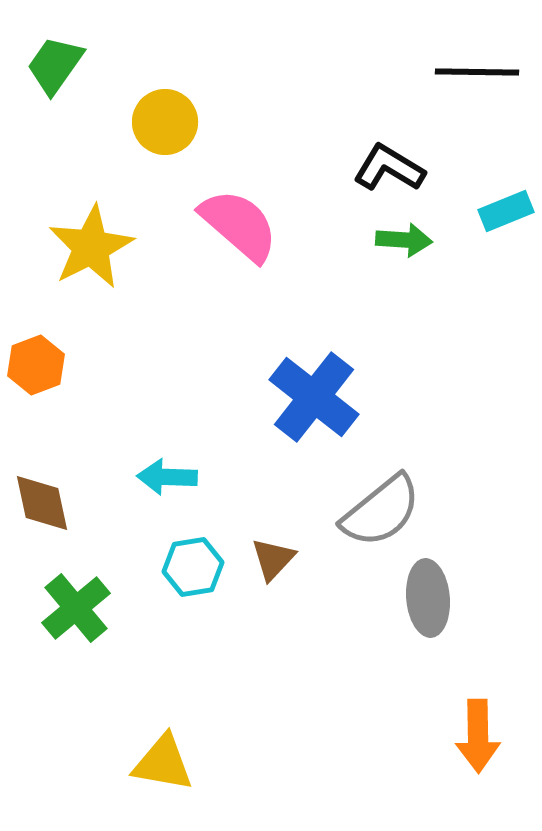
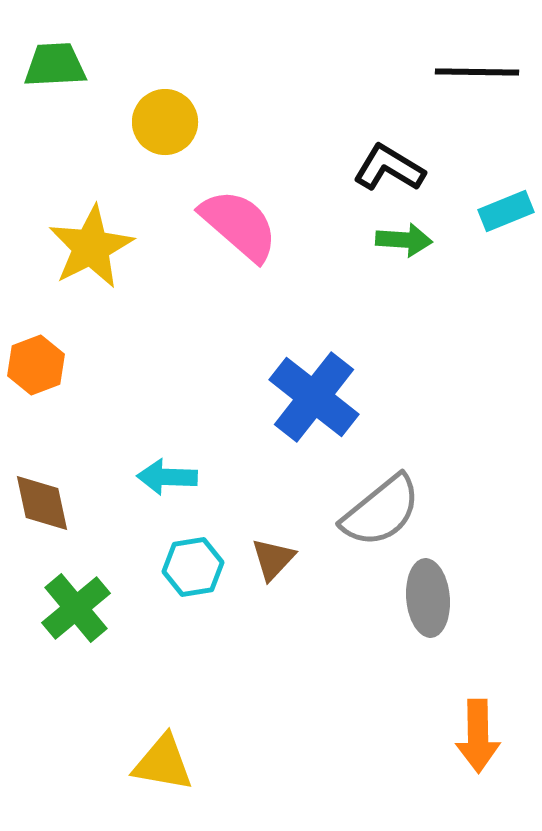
green trapezoid: rotated 52 degrees clockwise
